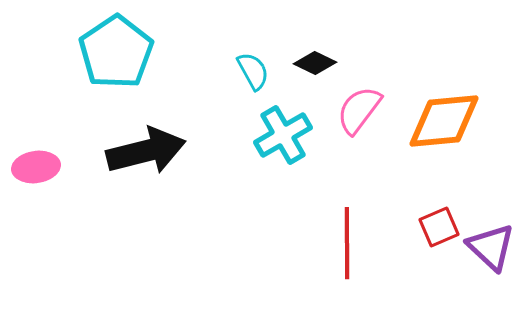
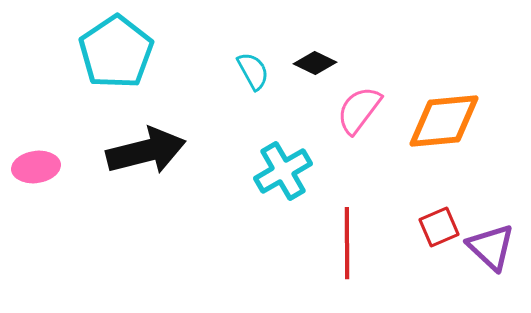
cyan cross: moved 36 px down
